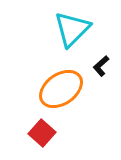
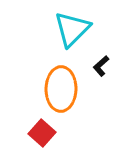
orange ellipse: rotated 54 degrees counterclockwise
